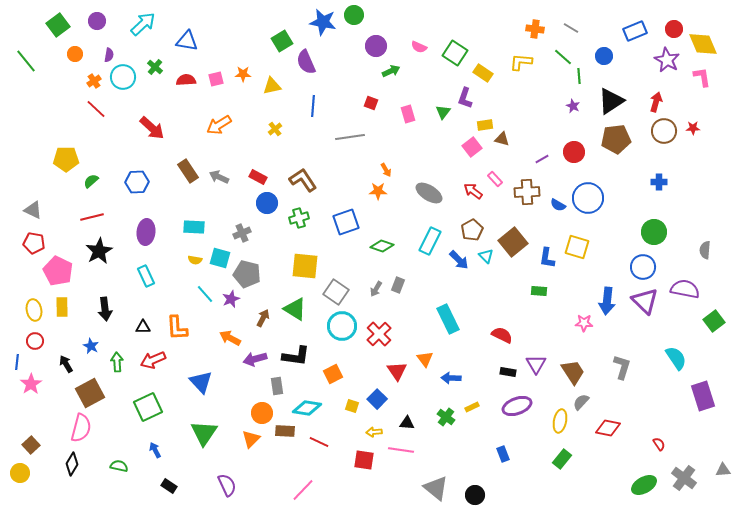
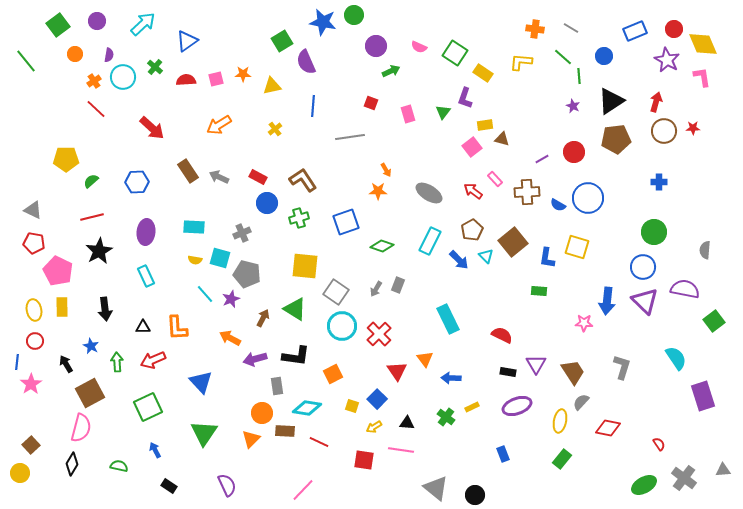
blue triangle at (187, 41): rotated 45 degrees counterclockwise
yellow arrow at (374, 432): moved 5 px up; rotated 28 degrees counterclockwise
